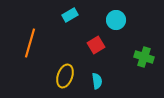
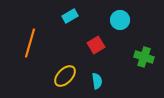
cyan rectangle: moved 1 px down
cyan circle: moved 4 px right
yellow ellipse: rotated 25 degrees clockwise
